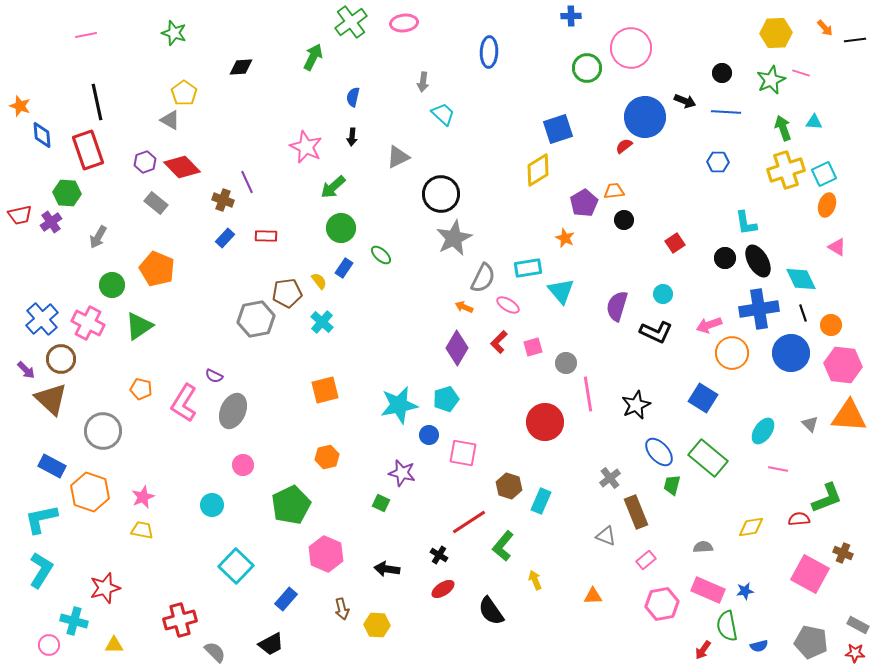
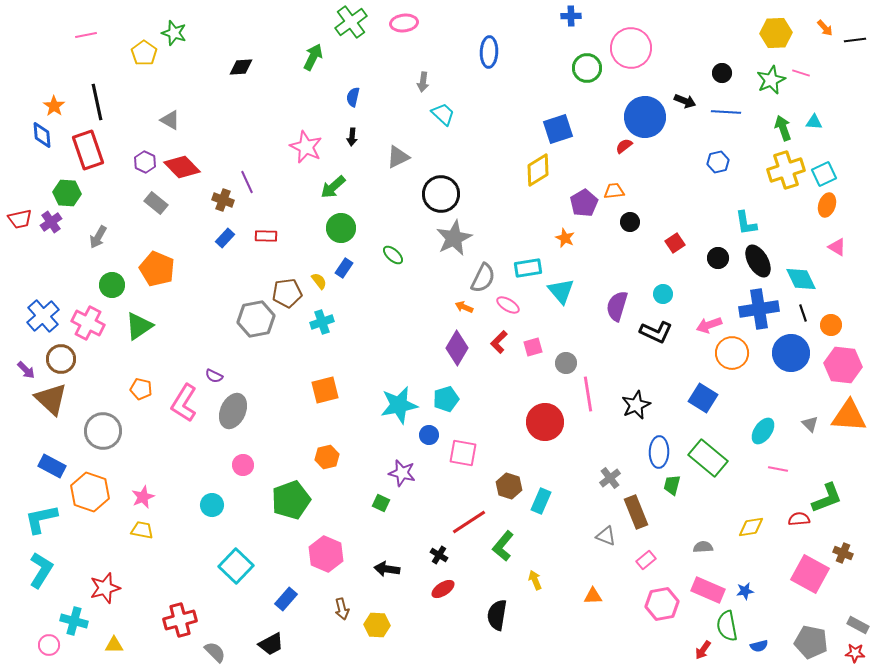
yellow pentagon at (184, 93): moved 40 px left, 40 px up
orange star at (20, 106): moved 34 px right; rotated 15 degrees clockwise
purple hexagon at (145, 162): rotated 15 degrees counterclockwise
blue hexagon at (718, 162): rotated 15 degrees counterclockwise
red trapezoid at (20, 215): moved 4 px down
black circle at (624, 220): moved 6 px right, 2 px down
green ellipse at (381, 255): moved 12 px right
black circle at (725, 258): moved 7 px left
blue cross at (42, 319): moved 1 px right, 3 px up
cyan cross at (322, 322): rotated 30 degrees clockwise
blue ellipse at (659, 452): rotated 44 degrees clockwise
green pentagon at (291, 505): moved 5 px up; rotated 6 degrees clockwise
black semicircle at (491, 611): moved 6 px right, 4 px down; rotated 44 degrees clockwise
